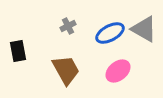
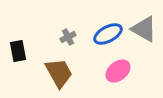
gray cross: moved 11 px down
blue ellipse: moved 2 px left, 1 px down
brown trapezoid: moved 7 px left, 3 px down
